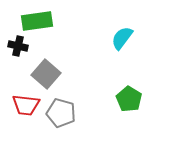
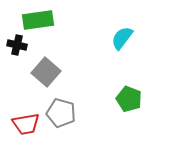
green rectangle: moved 1 px right, 1 px up
black cross: moved 1 px left, 1 px up
gray square: moved 2 px up
green pentagon: rotated 10 degrees counterclockwise
red trapezoid: moved 19 px down; rotated 16 degrees counterclockwise
